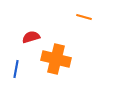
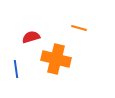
orange line: moved 5 px left, 11 px down
blue line: rotated 18 degrees counterclockwise
